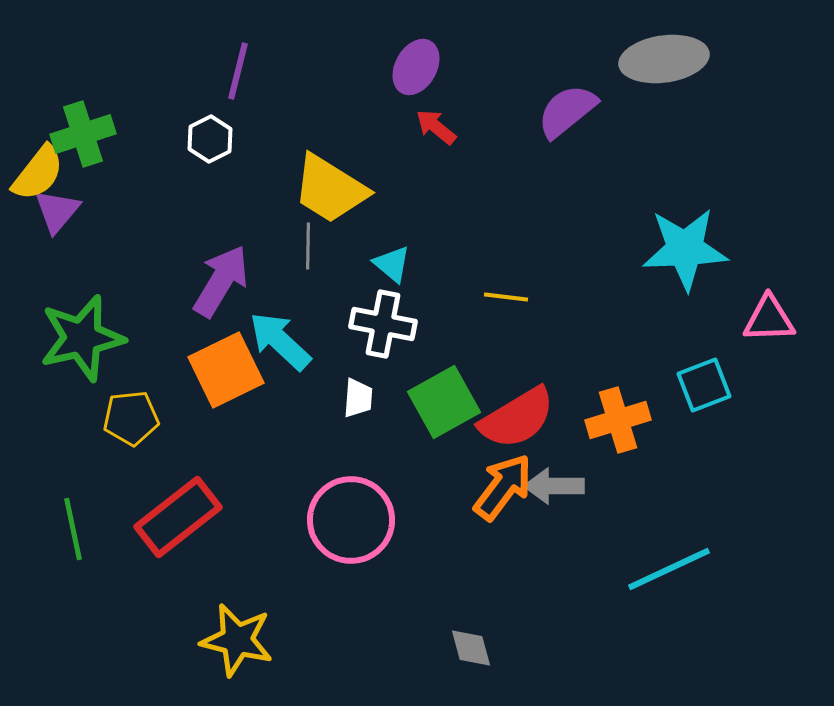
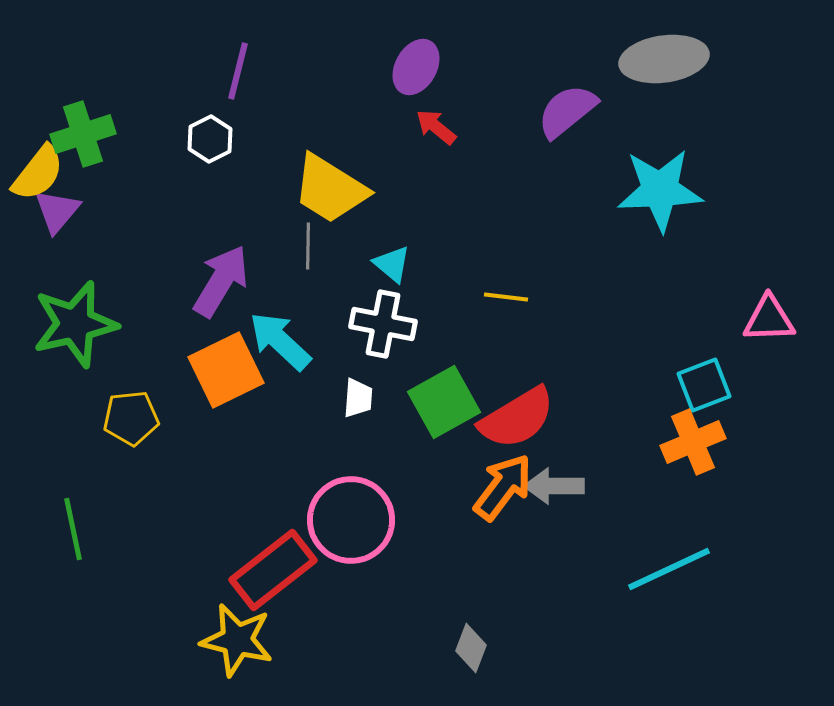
cyan star: moved 25 px left, 59 px up
green star: moved 7 px left, 14 px up
orange cross: moved 75 px right, 22 px down; rotated 6 degrees counterclockwise
red rectangle: moved 95 px right, 53 px down
gray diamond: rotated 36 degrees clockwise
